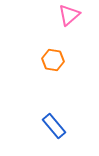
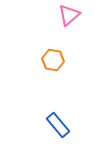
blue rectangle: moved 4 px right, 1 px up
